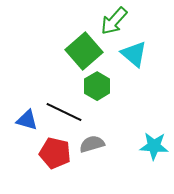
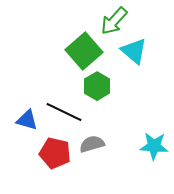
cyan triangle: moved 3 px up
